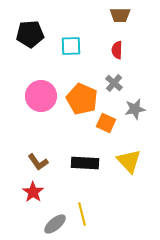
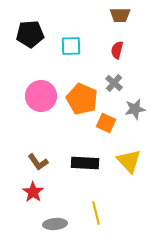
red semicircle: rotated 12 degrees clockwise
yellow line: moved 14 px right, 1 px up
gray ellipse: rotated 35 degrees clockwise
